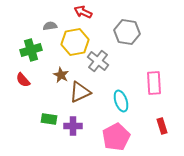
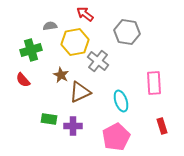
red arrow: moved 2 px right, 2 px down; rotated 12 degrees clockwise
